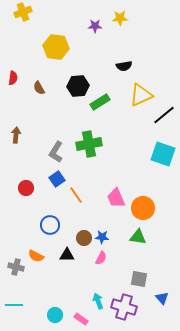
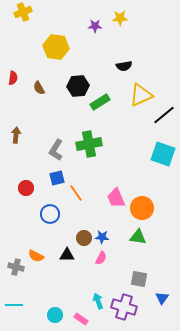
gray L-shape: moved 2 px up
blue square: moved 1 px up; rotated 21 degrees clockwise
orange line: moved 2 px up
orange circle: moved 1 px left
blue circle: moved 11 px up
blue triangle: rotated 16 degrees clockwise
